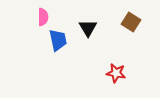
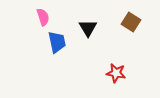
pink semicircle: rotated 18 degrees counterclockwise
blue trapezoid: moved 1 px left, 2 px down
